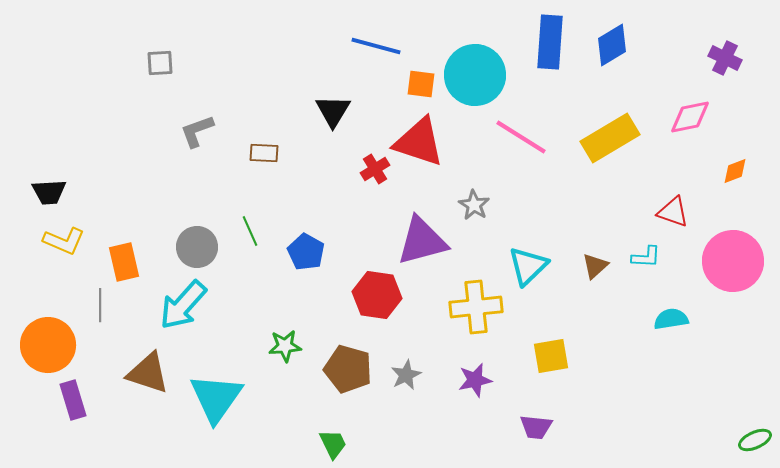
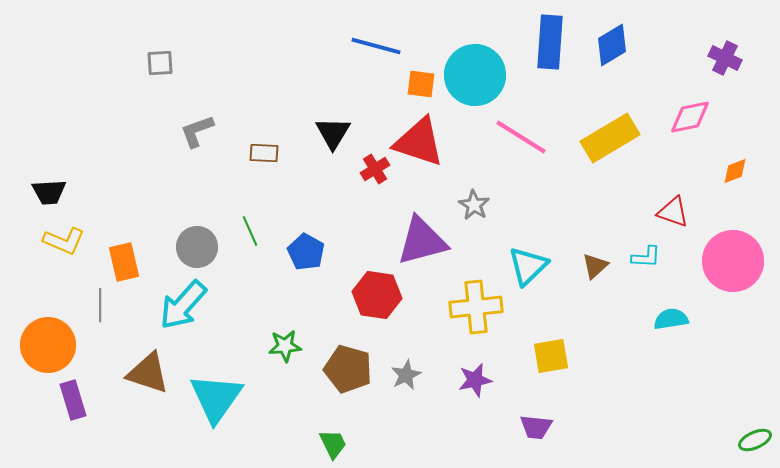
black triangle at (333, 111): moved 22 px down
